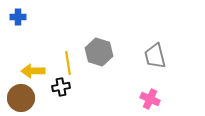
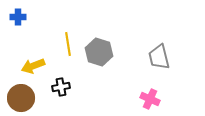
gray trapezoid: moved 4 px right, 1 px down
yellow line: moved 19 px up
yellow arrow: moved 5 px up; rotated 20 degrees counterclockwise
